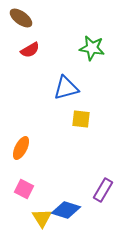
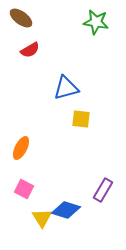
green star: moved 4 px right, 26 px up
